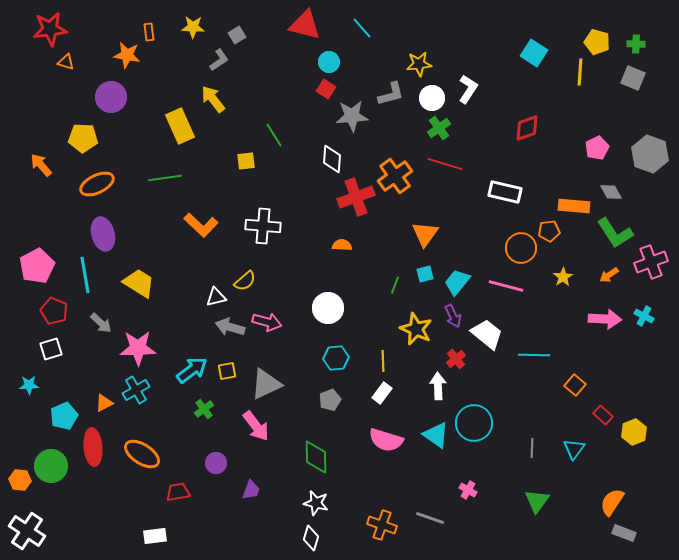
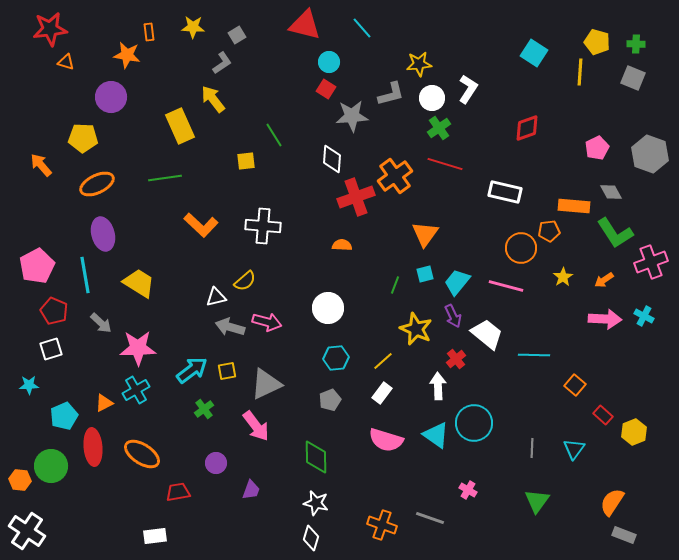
gray L-shape at (219, 60): moved 3 px right, 3 px down
orange arrow at (609, 275): moved 5 px left, 5 px down
yellow line at (383, 361): rotated 50 degrees clockwise
gray rectangle at (624, 533): moved 2 px down
